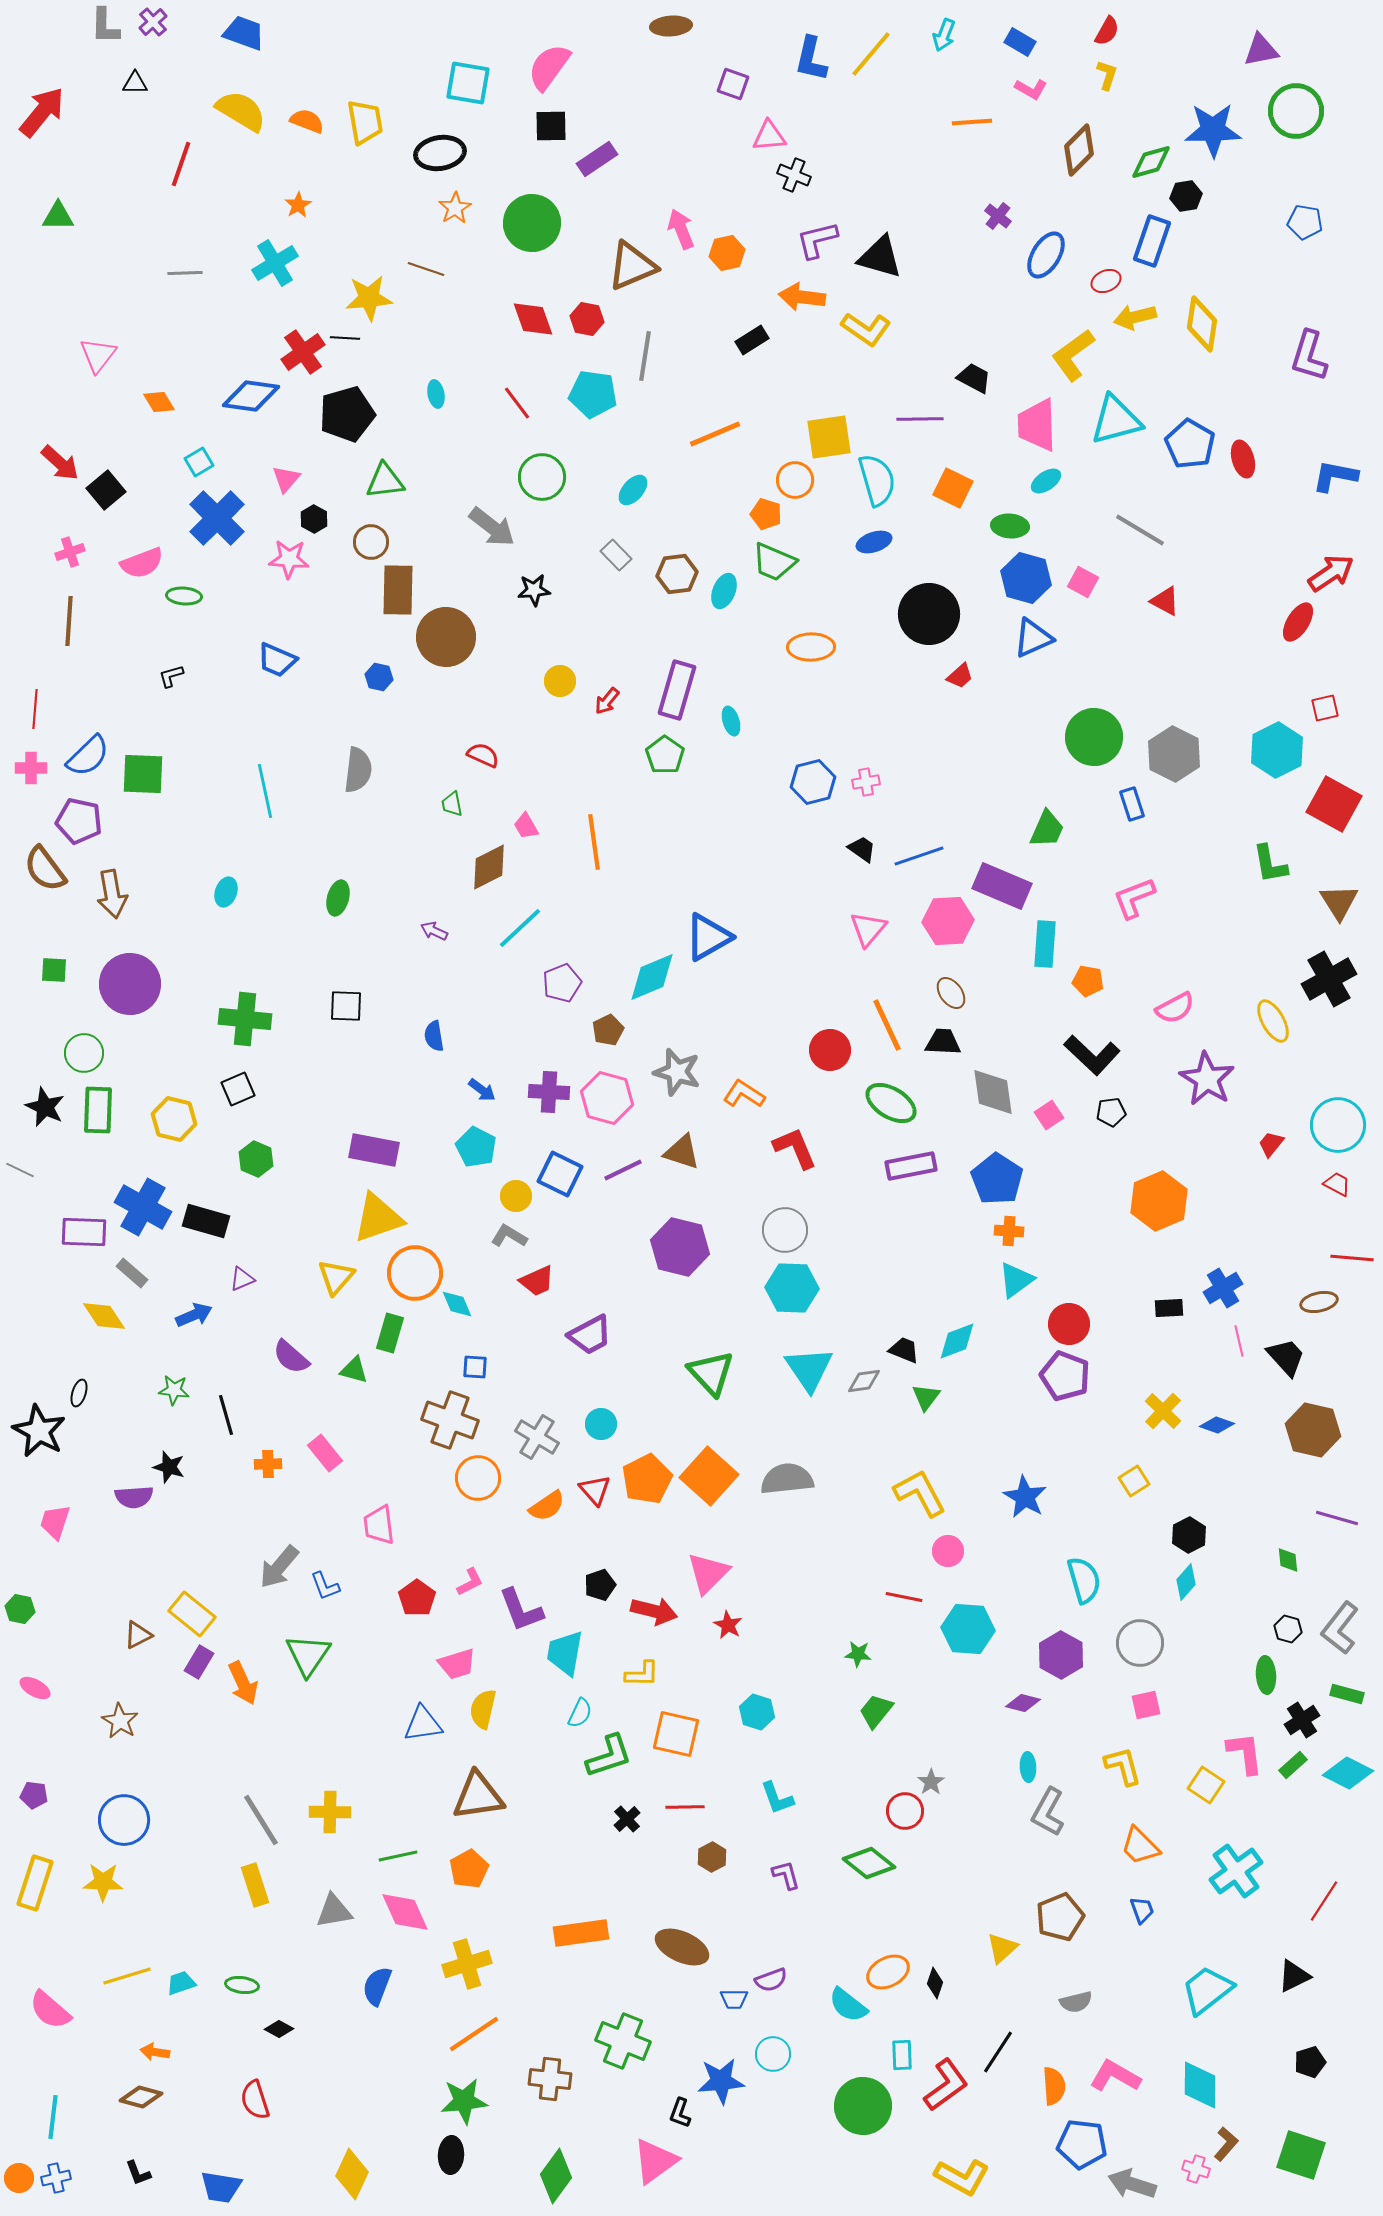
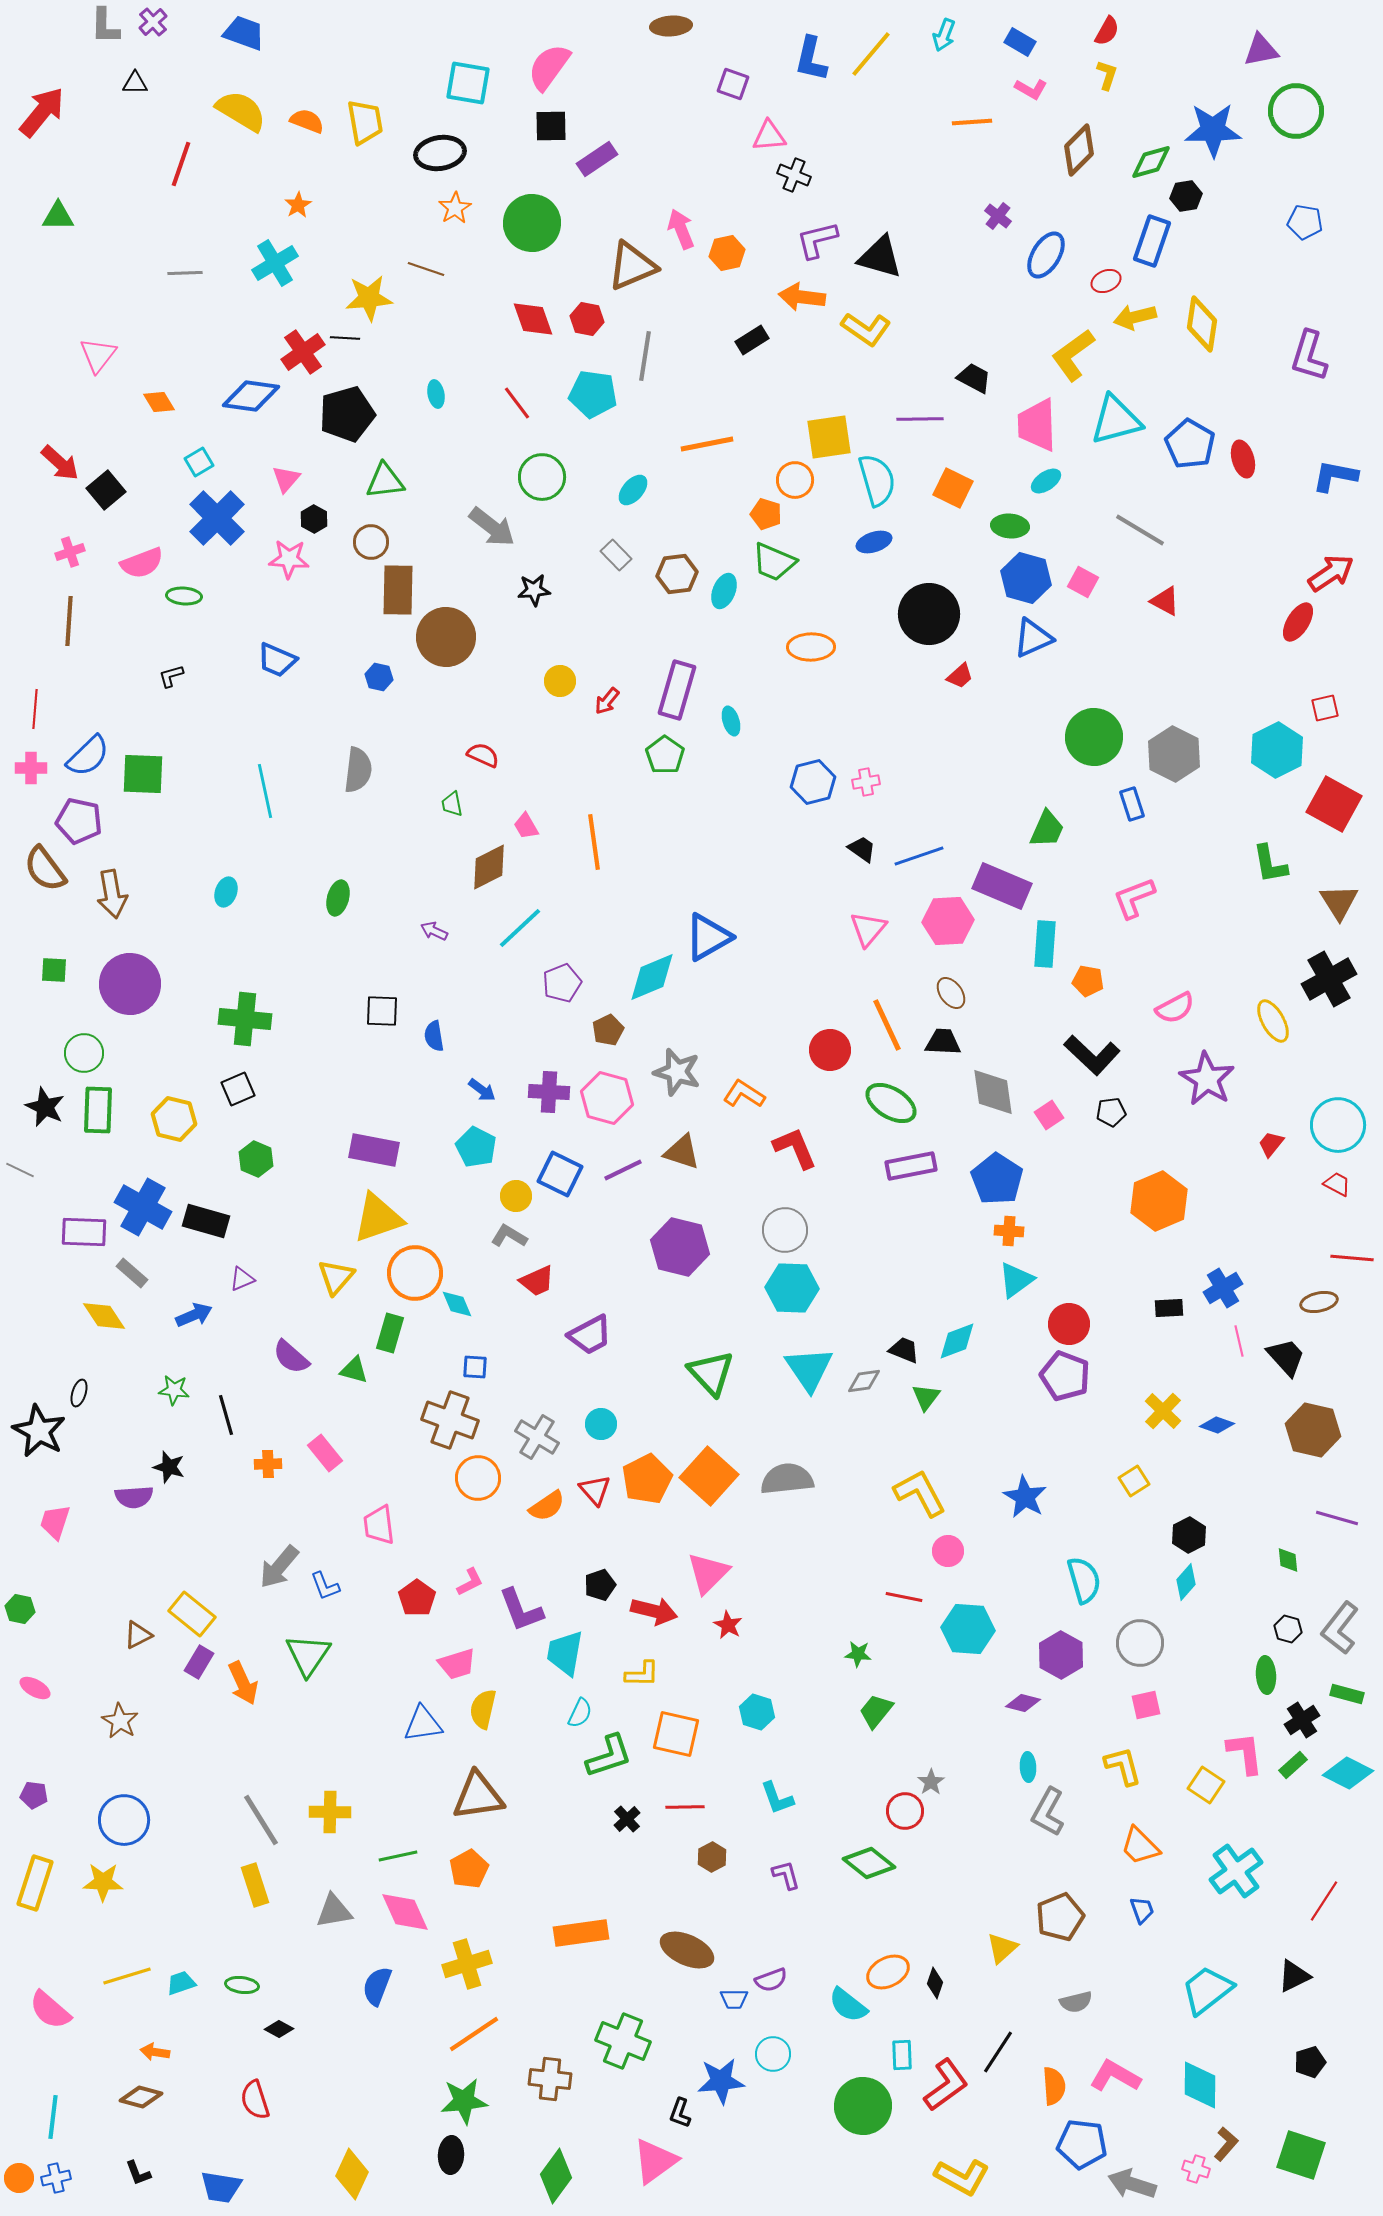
orange line at (715, 434): moved 8 px left, 10 px down; rotated 12 degrees clockwise
black square at (346, 1006): moved 36 px right, 5 px down
brown ellipse at (682, 1947): moved 5 px right, 3 px down
